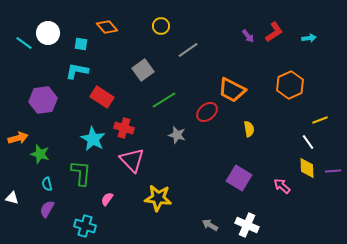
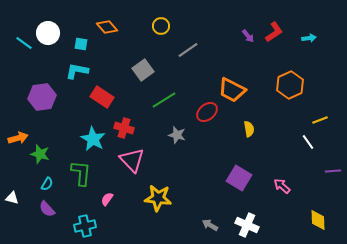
purple hexagon: moved 1 px left, 3 px up
yellow diamond: moved 11 px right, 52 px down
cyan semicircle: rotated 136 degrees counterclockwise
purple semicircle: rotated 72 degrees counterclockwise
cyan cross: rotated 30 degrees counterclockwise
